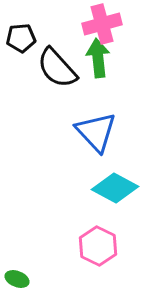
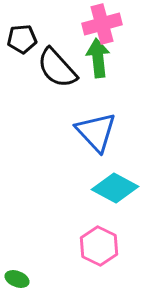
black pentagon: moved 1 px right, 1 px down
pink hexagon: moved 1 px right
